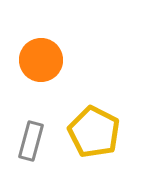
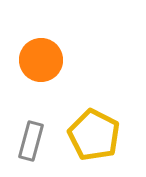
yellow pentagon: moved 3 px down
